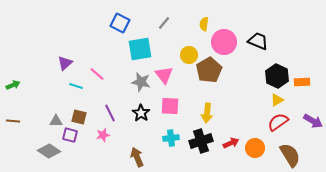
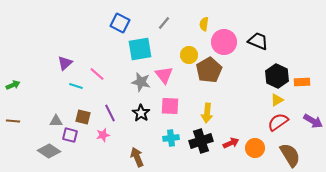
brown square: moved 4 px right
